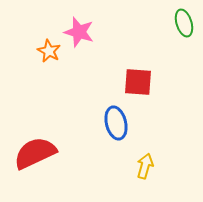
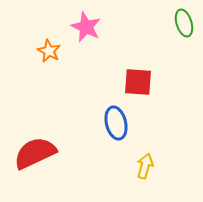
pink star: moved 7 px right, 5 px up; rotated 8 degrees clockwise
